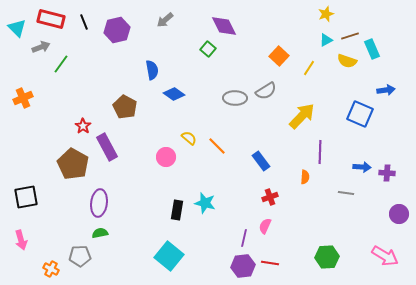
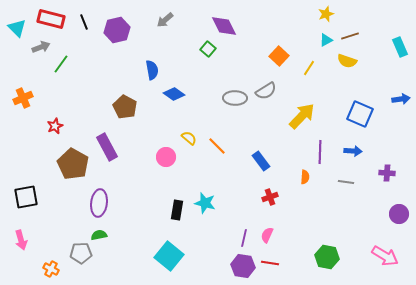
cyan rectangle at (372, 49): moved 28 px right, 2 px up
blue arrow at (386, 90): moved 15 px right, 9 px down
red star at (83, 126): moved 28 px left; rotated 14 degrees clockwise
blue arrow at (362, 167): moved 9 px left, 16 px up
gray line at (346, 193): moved 11 px up
pink semicircle at (265, 226): moved 2 px right, 9 px down
green semicircle at (100, 233): moved 1 px left, 2 px down
gray pentagon at (80, 256): moved 1 px right, 3 px up
green hexagon at (327, 257): rotated 15 degrees clockwise
purple hexagon at (243, 266): rotated 15 degrees clockwise
